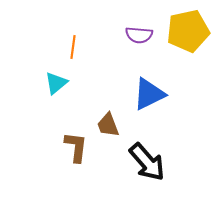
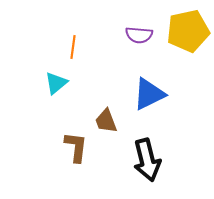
brown trapezoid: moved 2 px left, 4 px up
black arrow: moved 2 px up; rotated 27 degrees clockwise
